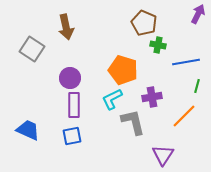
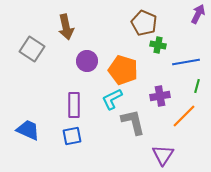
purple circle: moved 17 px right, 17 px up
purple cross: moved 8 px right, 1 px up
